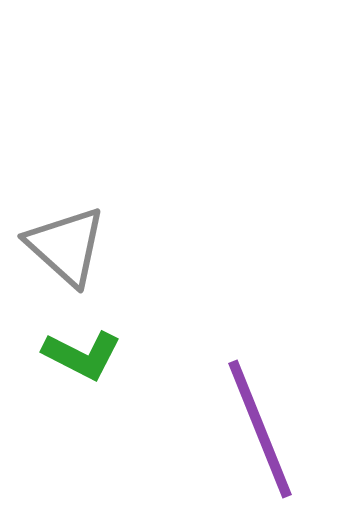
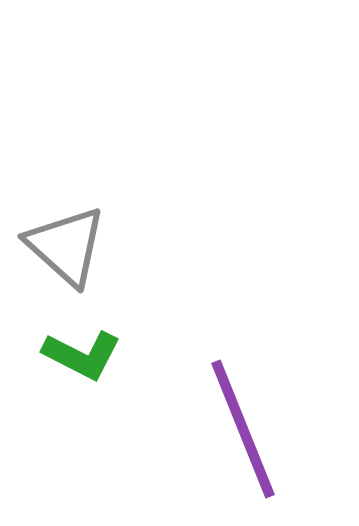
purple line: moved 17 px left
